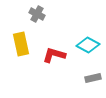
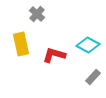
gray cross: rotated 14 degrees clockwise
gray rectangle: moved 1 px up; rotated 35 degrees counterclockwise
